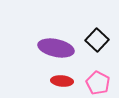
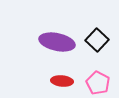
purple ellipse: moved 1 px right, 6 px up
